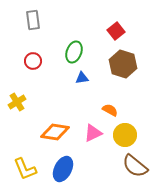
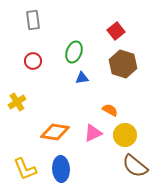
blue ellipse: moved 2 px left; rotated 30 degrees counterclockwise
